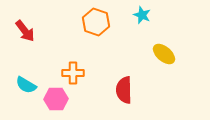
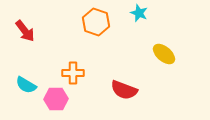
cyan star: moved 3 px left, 2 px up
red semicircle: rotated 68 degrees counterclockwise
